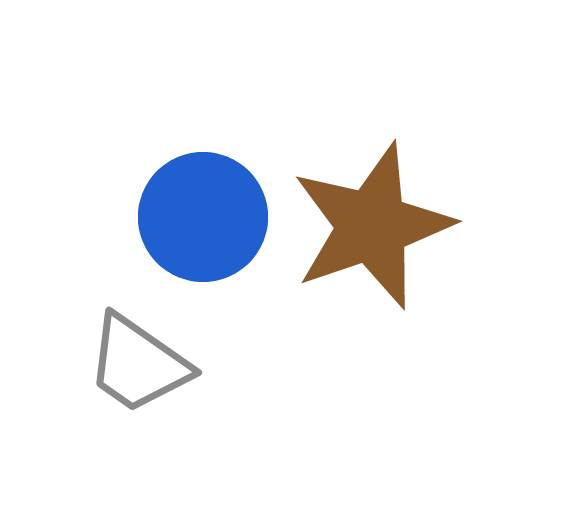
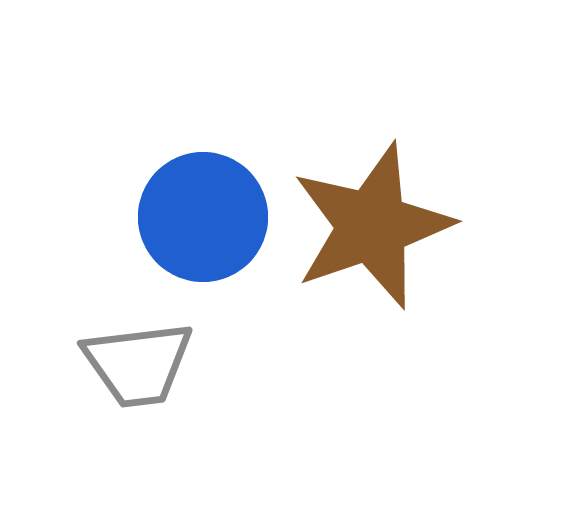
gray trapezoid: rotated 42 degrees counterclockwise
